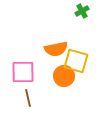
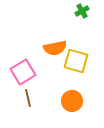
orange semicircle: moved 1 px left, 1 px up
pink square: rotated 30 degrees counterclockwise
orange circle: moved 8 px right, 25 px down
